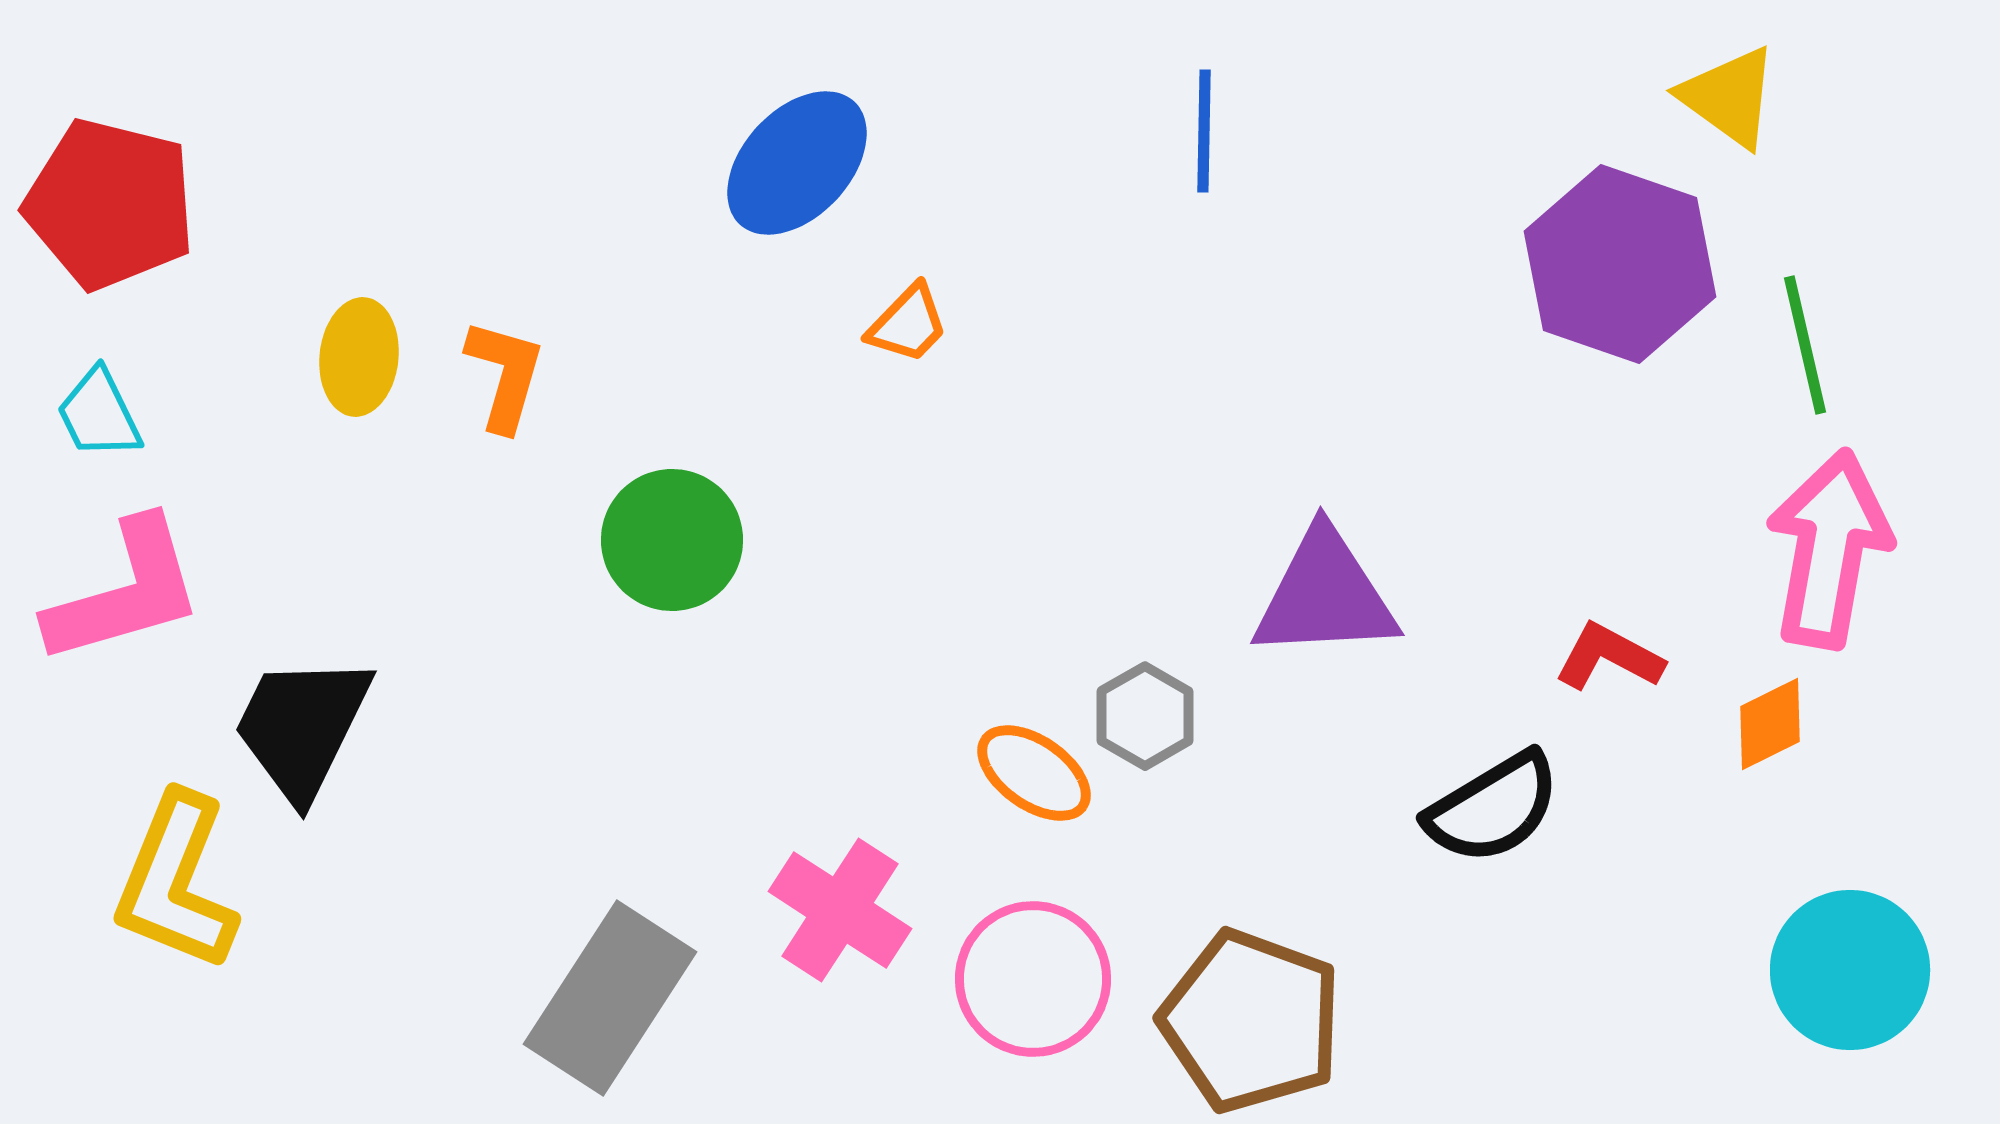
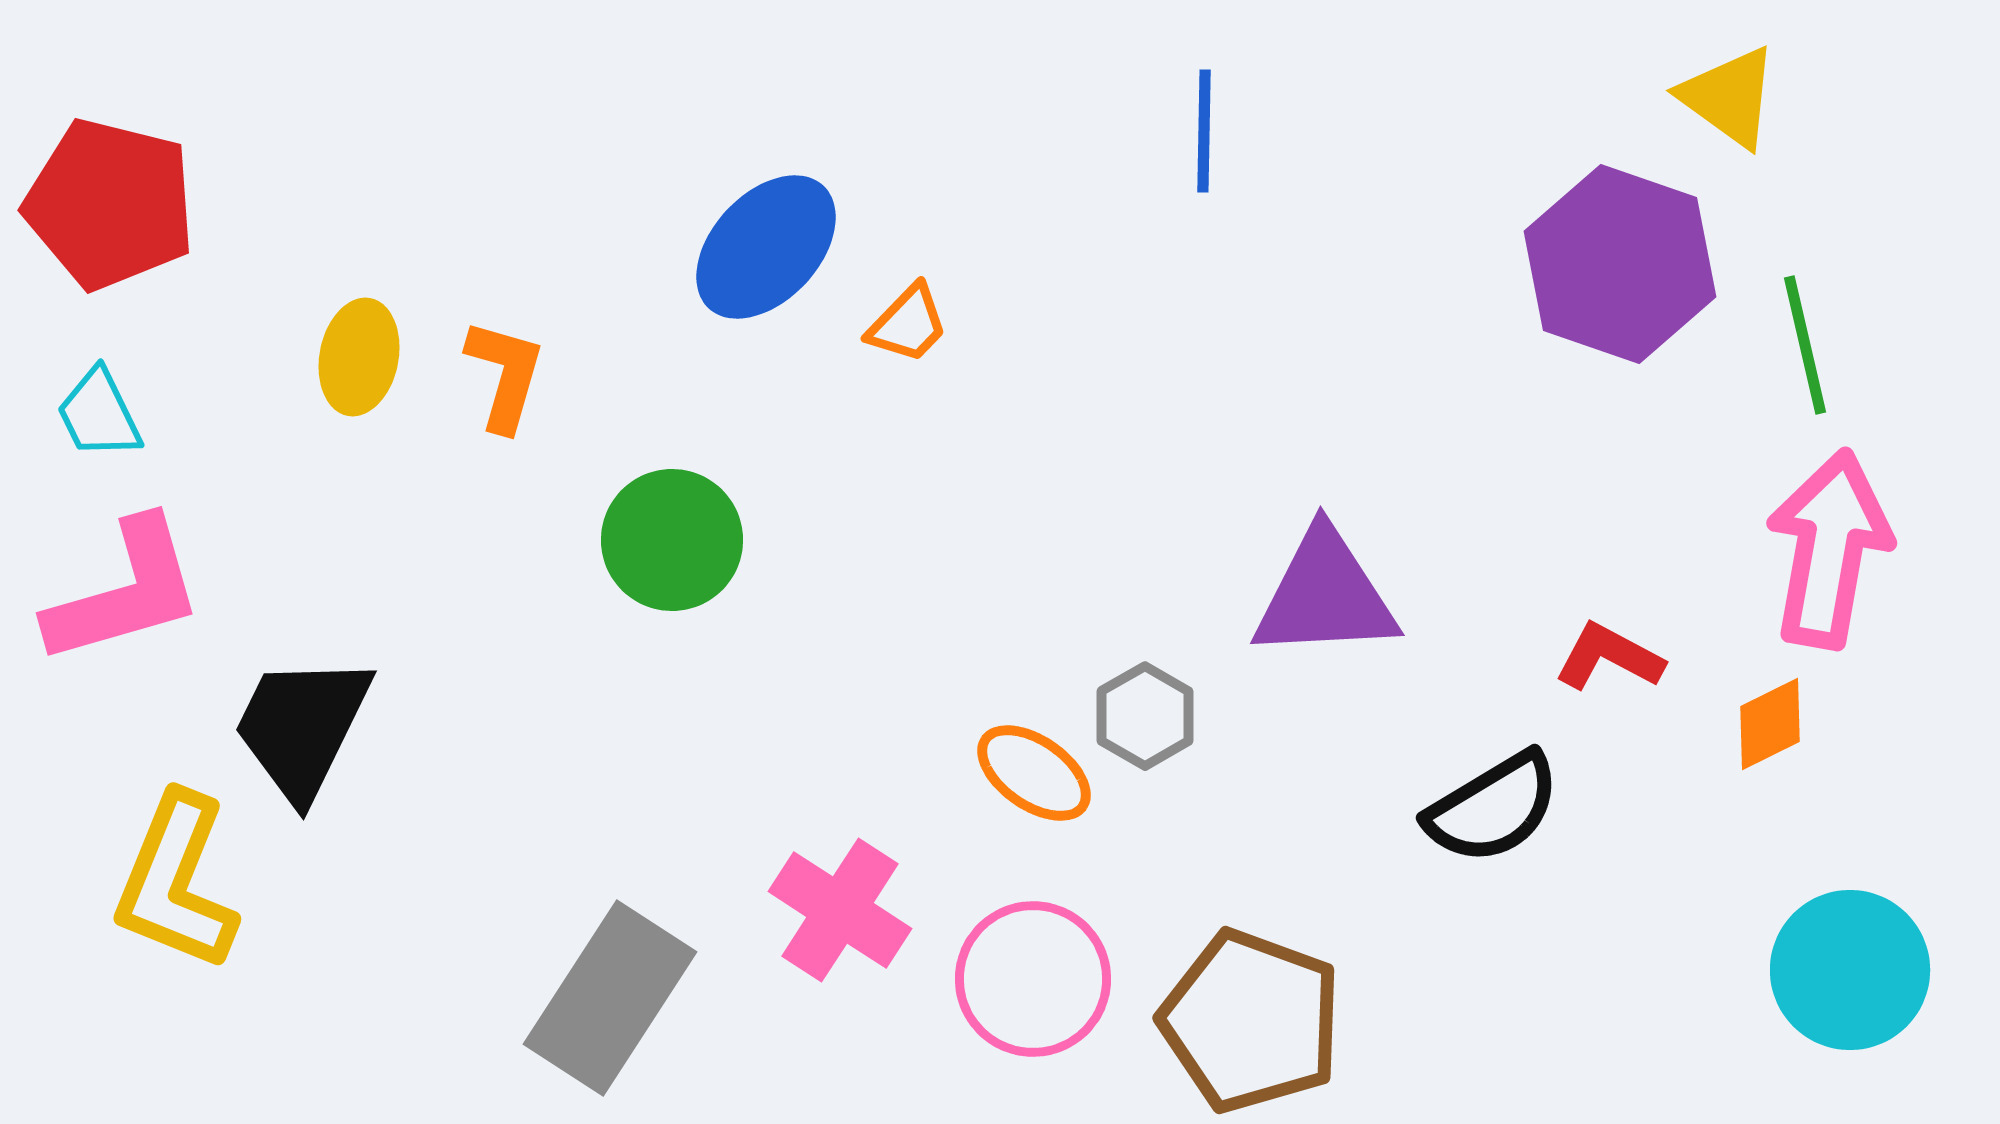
blue ellipse: moved 31 px left, 84 px down
yellow ellipse: rotated 5 degrees clockwise
